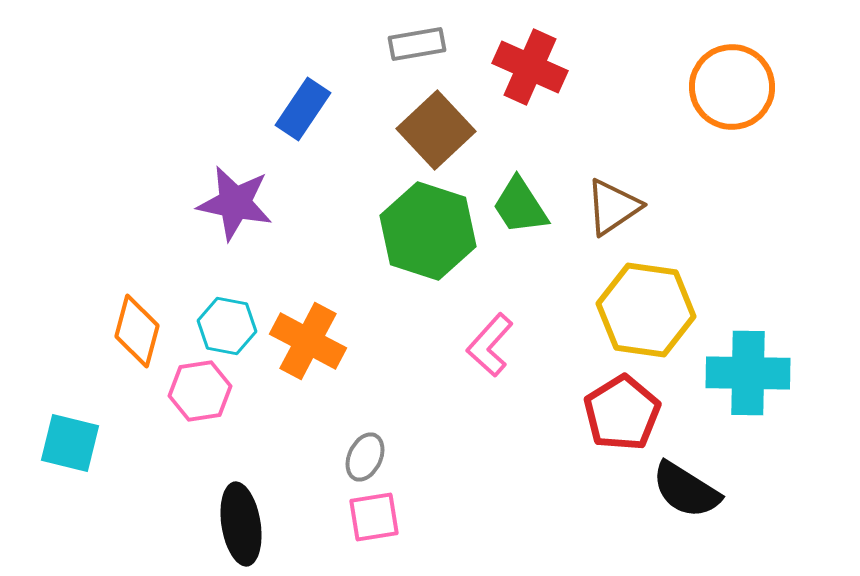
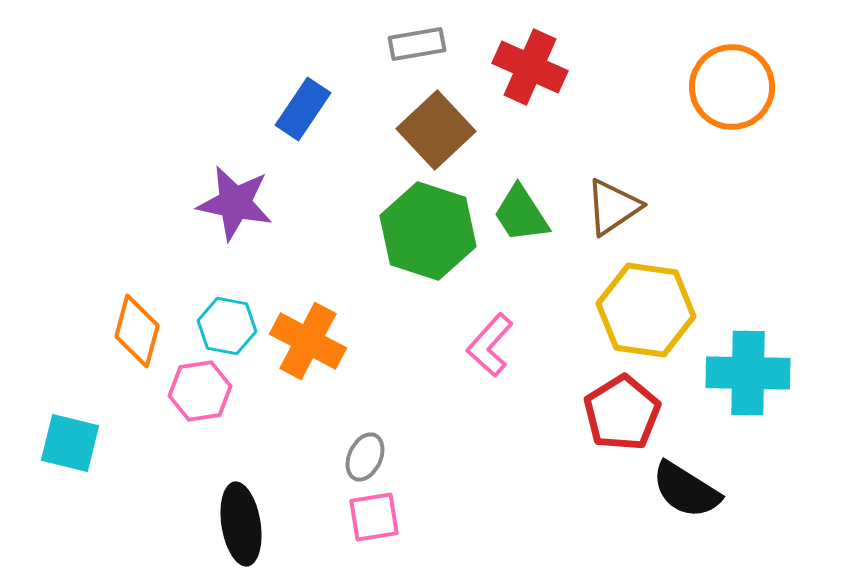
green trapezoid: moved 1 px right, 8 px down
